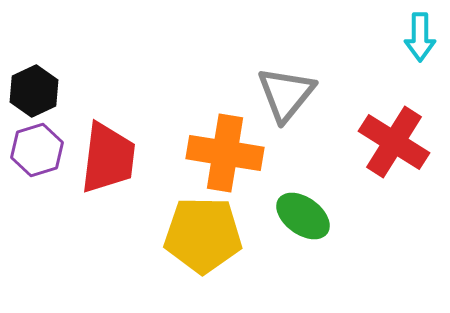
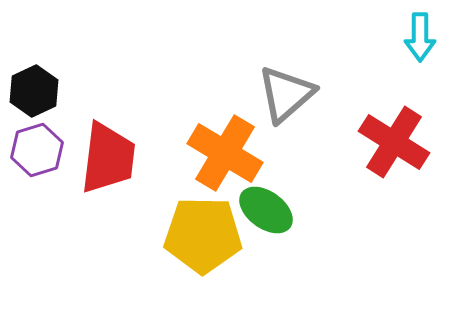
gray triangle: rotated 10 degrees clockwise
orange cross: rotated 22 degrees clockwise
green ellipse: moved 37 px left, 6 px up
